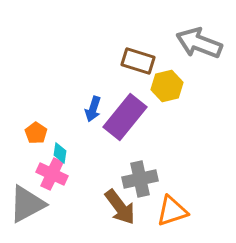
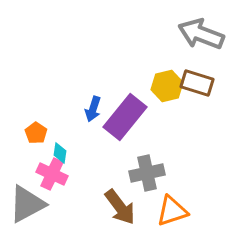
gray arrow: moved 2 px right, 9 px up
brown rectangle: moved 59 px right, 22 px down
gray cross: moved 7 px right, 6 px up
